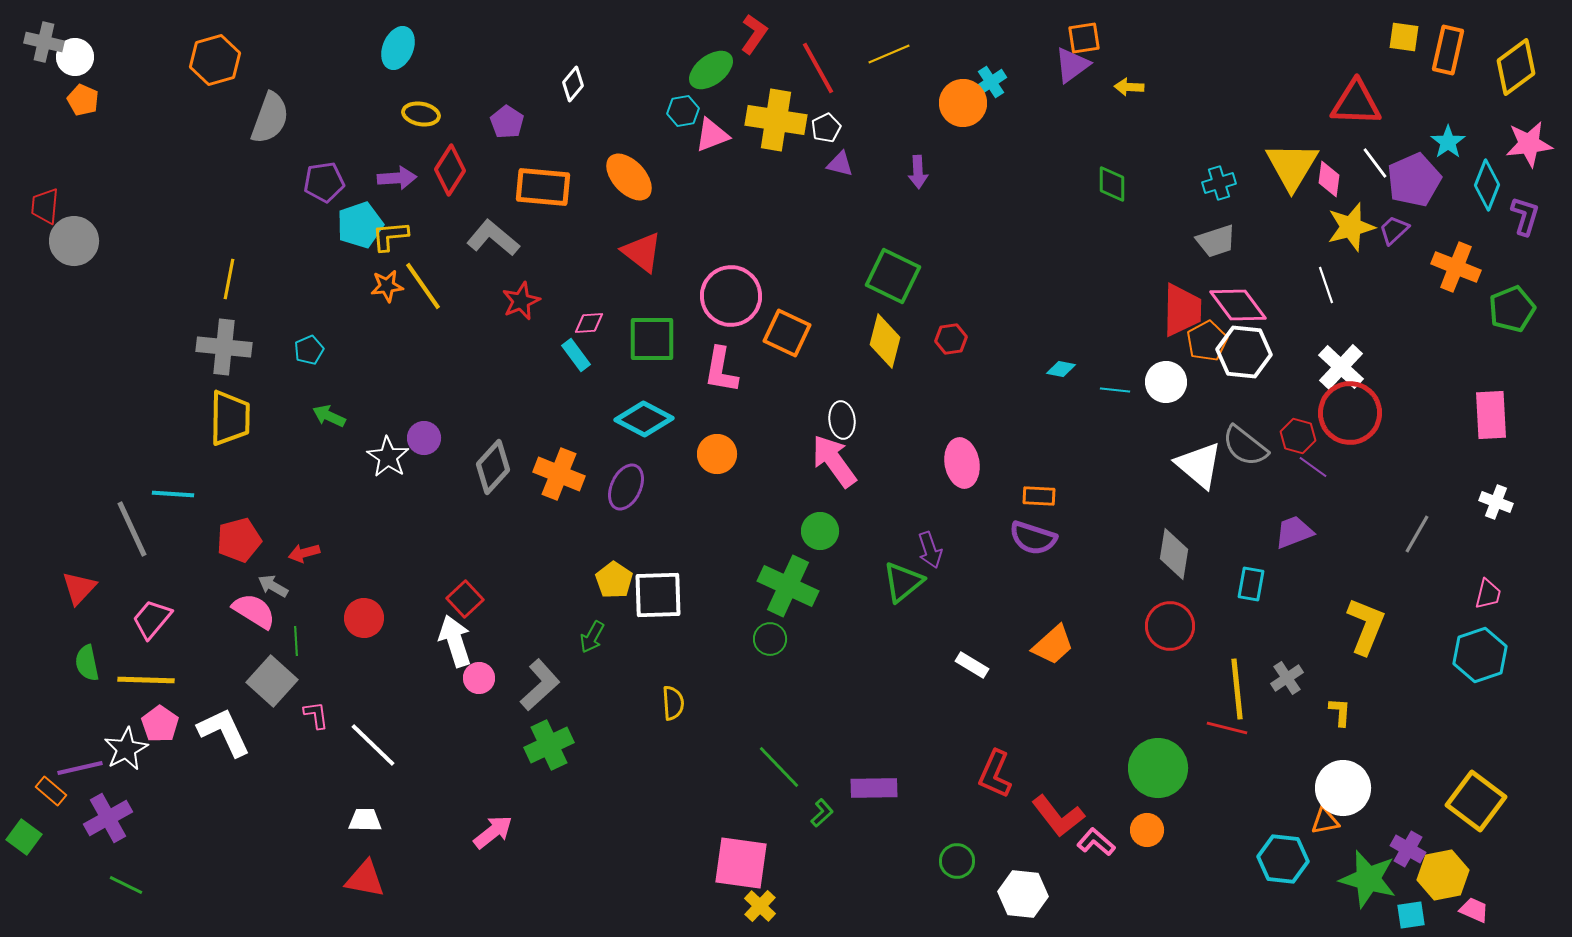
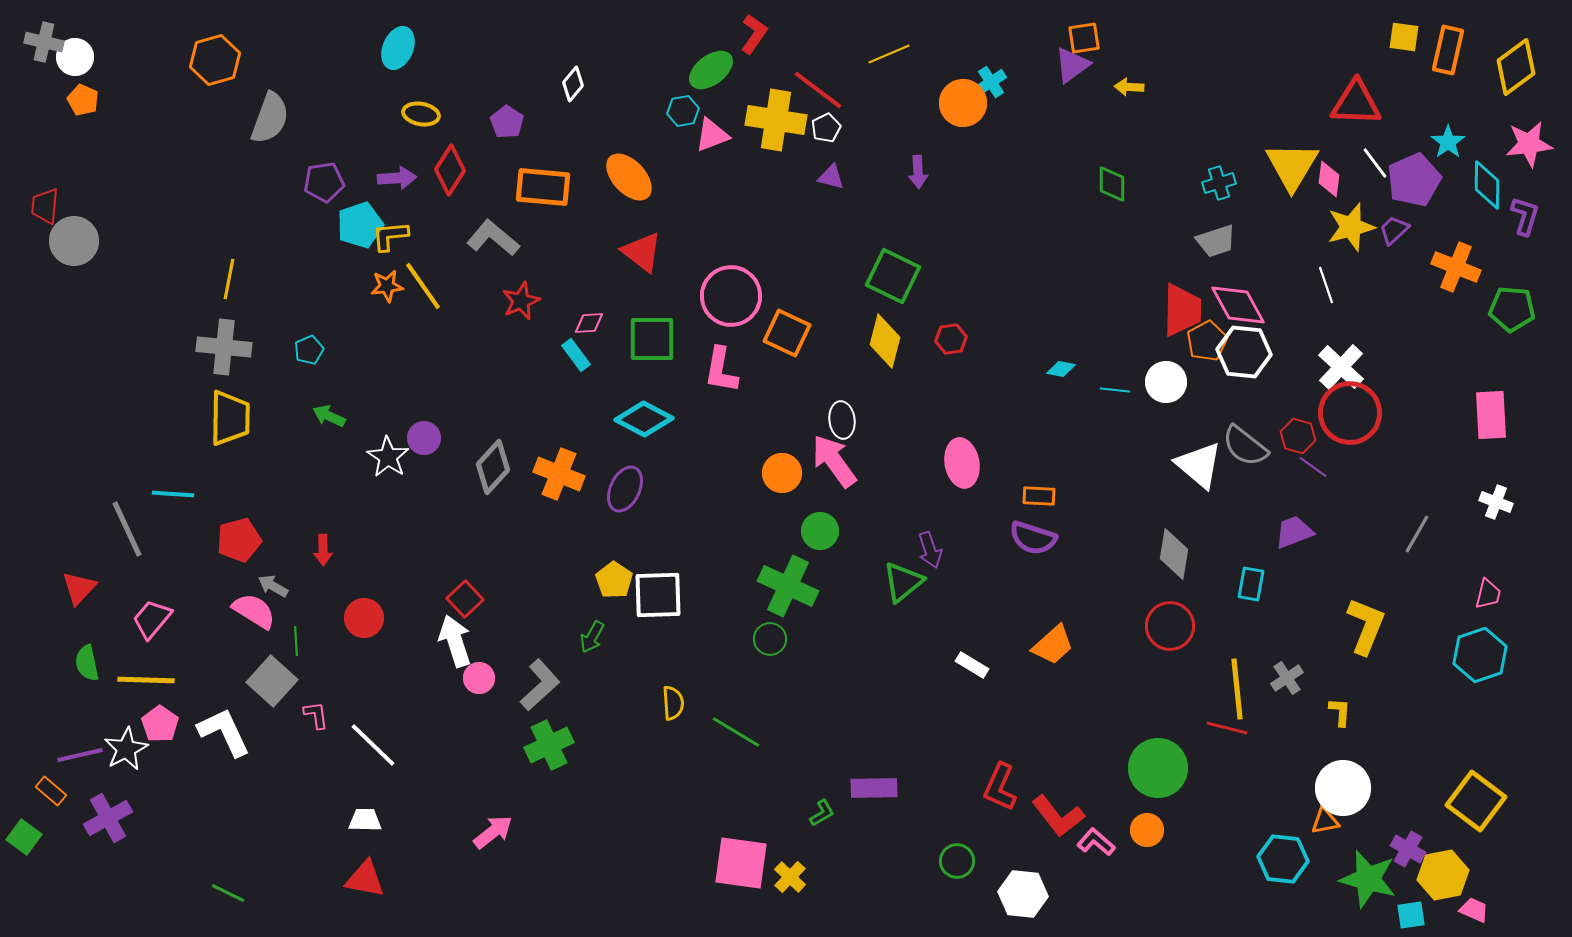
red line at (818, 68): moved 22 px down; rotated 24 degrees counterclockwise
purple triangle at (840, 164): moved 9 px left, 13 px down
cyan diamond at (1487, 185): rotated 21 degrees counterclockwise
pink diamond at (1238, 305): rotated 8 degrees clockwise
green pentagon at (1512, 309): rotated 27 degrees clockwise
orange circle at (717, 454): moved 65 px right, 19 px down
purple ellipse at (626, 487): moved 1 px left, 2 px down
gray line at (132, 529): moved 5 px left
red arrow at (304, 553): moved 19 px right, 3 px up; rotated 76 degrees counterclockwise
green line at (779, 767): moved 43 px left, 35 px up; rotated 15 degrees counterclockwise
purple line at (80, 768): moved 13 px up
red L-shape at (995, 774): moved 5 px right, 13 px down
green L-shape at (822, 813): rotated 12 degrees clockwise
green line at (126, 885): moved 102 px right, 8 px down
yellow cross at (760, 906): moved 30 px right, 29 px up
